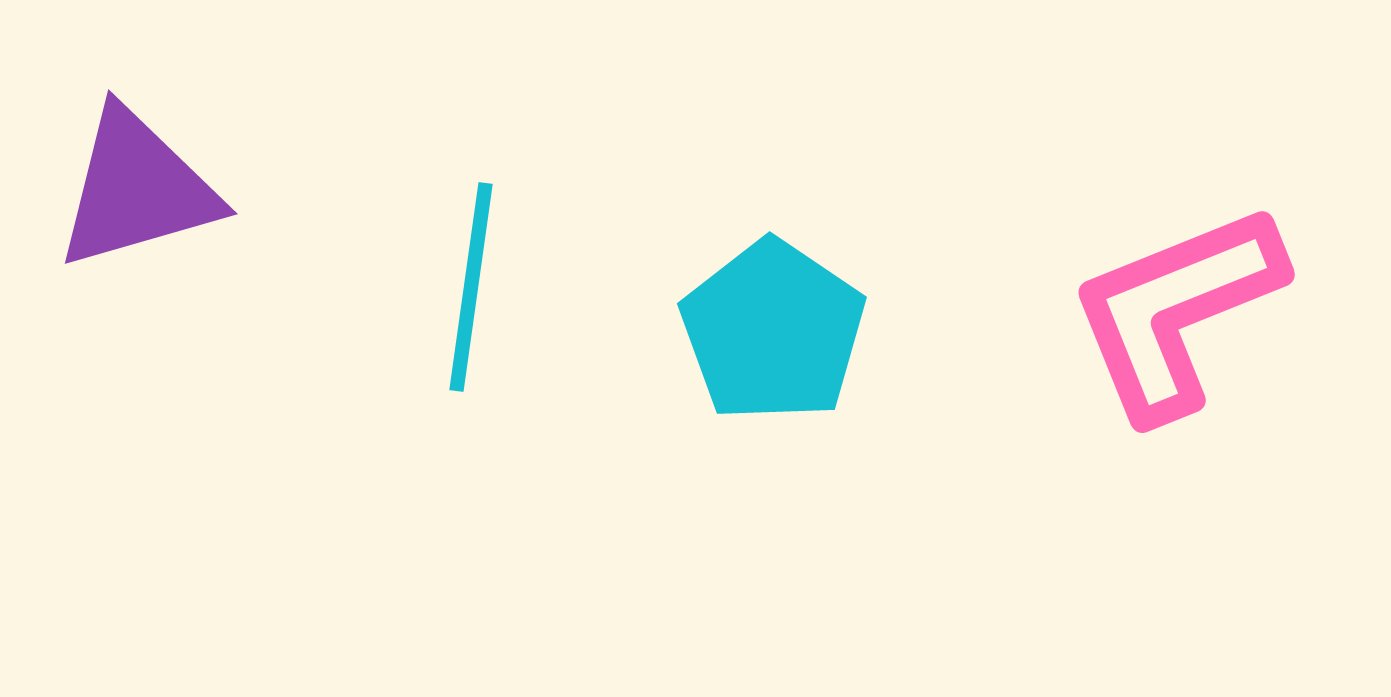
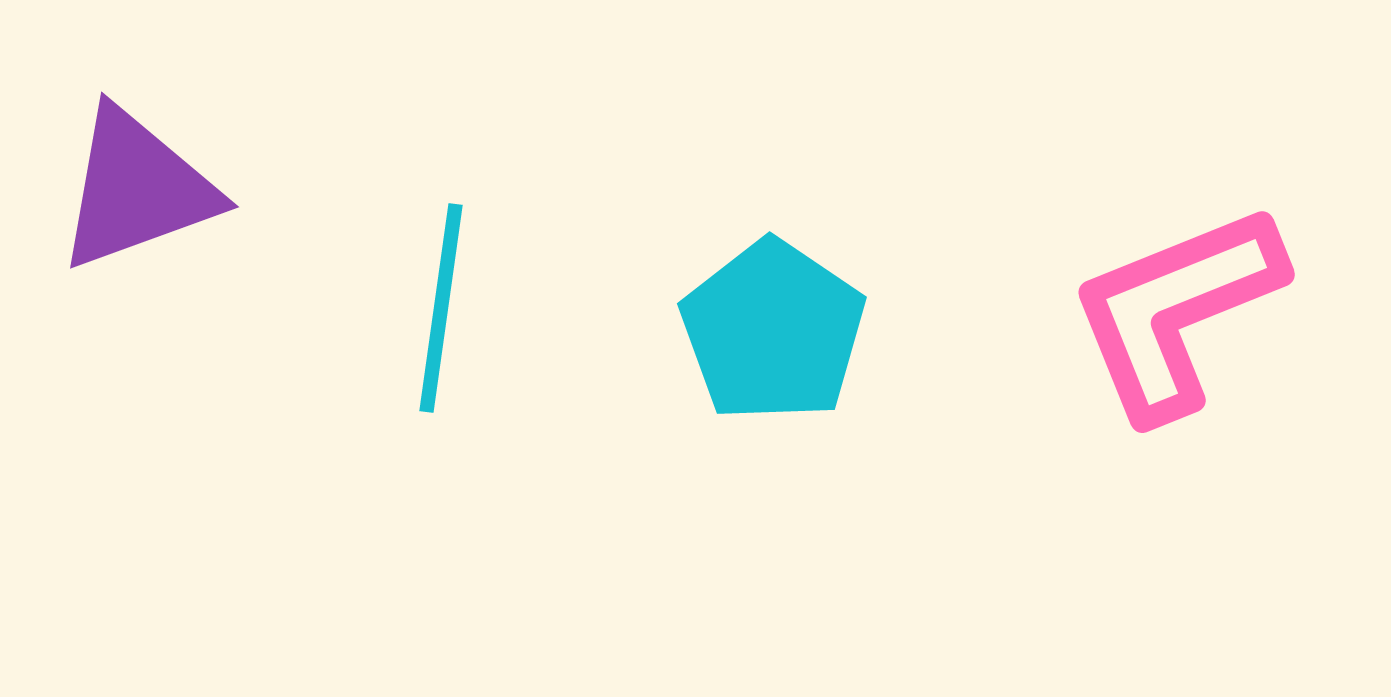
purple triangle: rotated 4 degrees counterclockwise
cyan line: moved 30 px left, 21 px down
